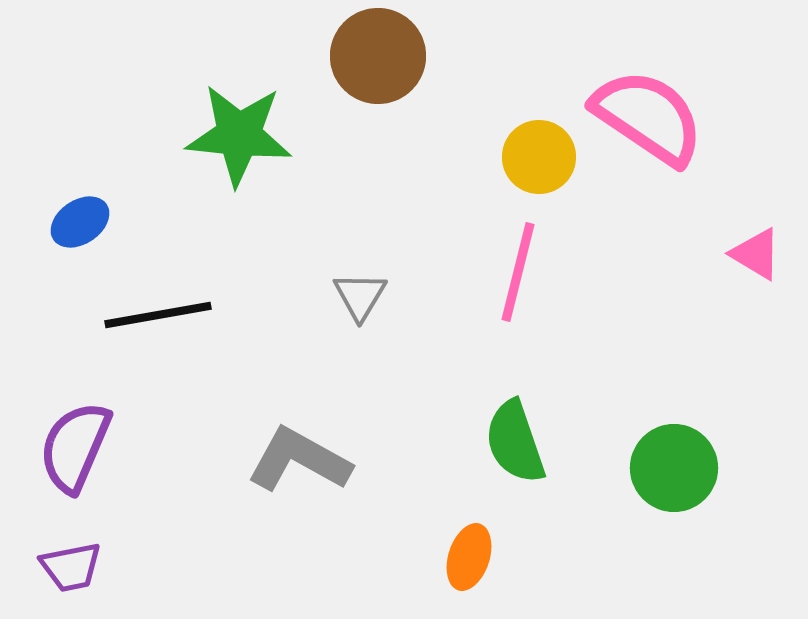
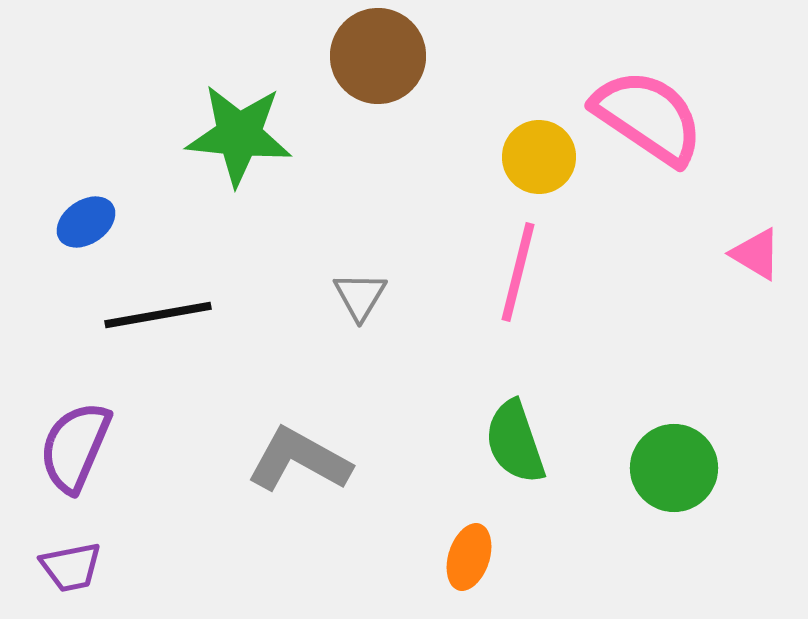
blue ellipse: moved 6 px right
